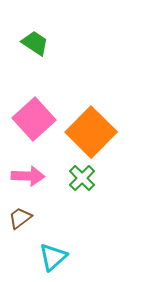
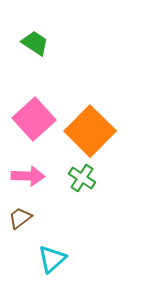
orange square: moved 1 px left, 1 px up
green cross: rotated 12 degrees counterclockwise
cyan triangle: moved 1 px left, 2 px down
